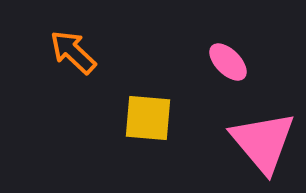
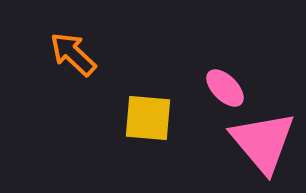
orange arrow: moved 2 px down
pink ellipse: moved 3 px left, 26 px down
